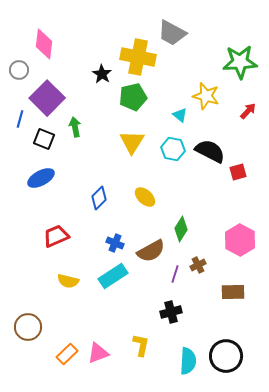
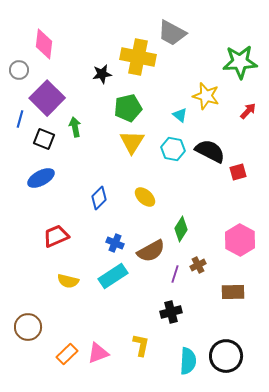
black star: rotated 30 degrees clockwise
green pentagon: moved 5 px left, 11 px down
